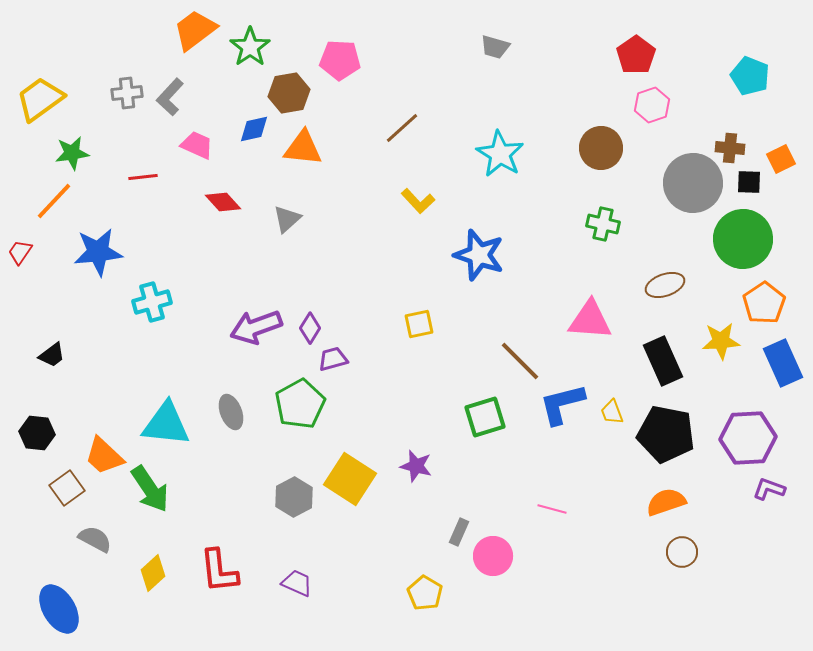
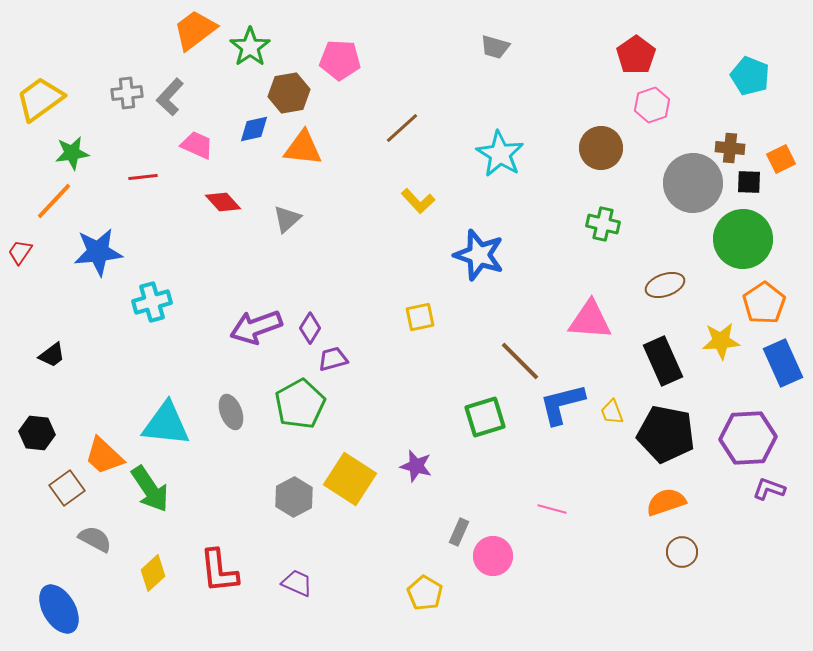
yellow square at (419, 324): moved 1 px right, 7 px up
